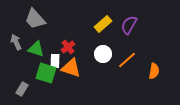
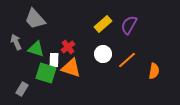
white rectangle: moved 1 px left, 1 px up
